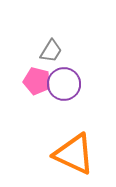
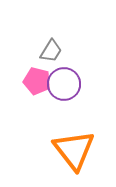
orange triangle: moved 4 px up; rotated 27 degrees clockwise
